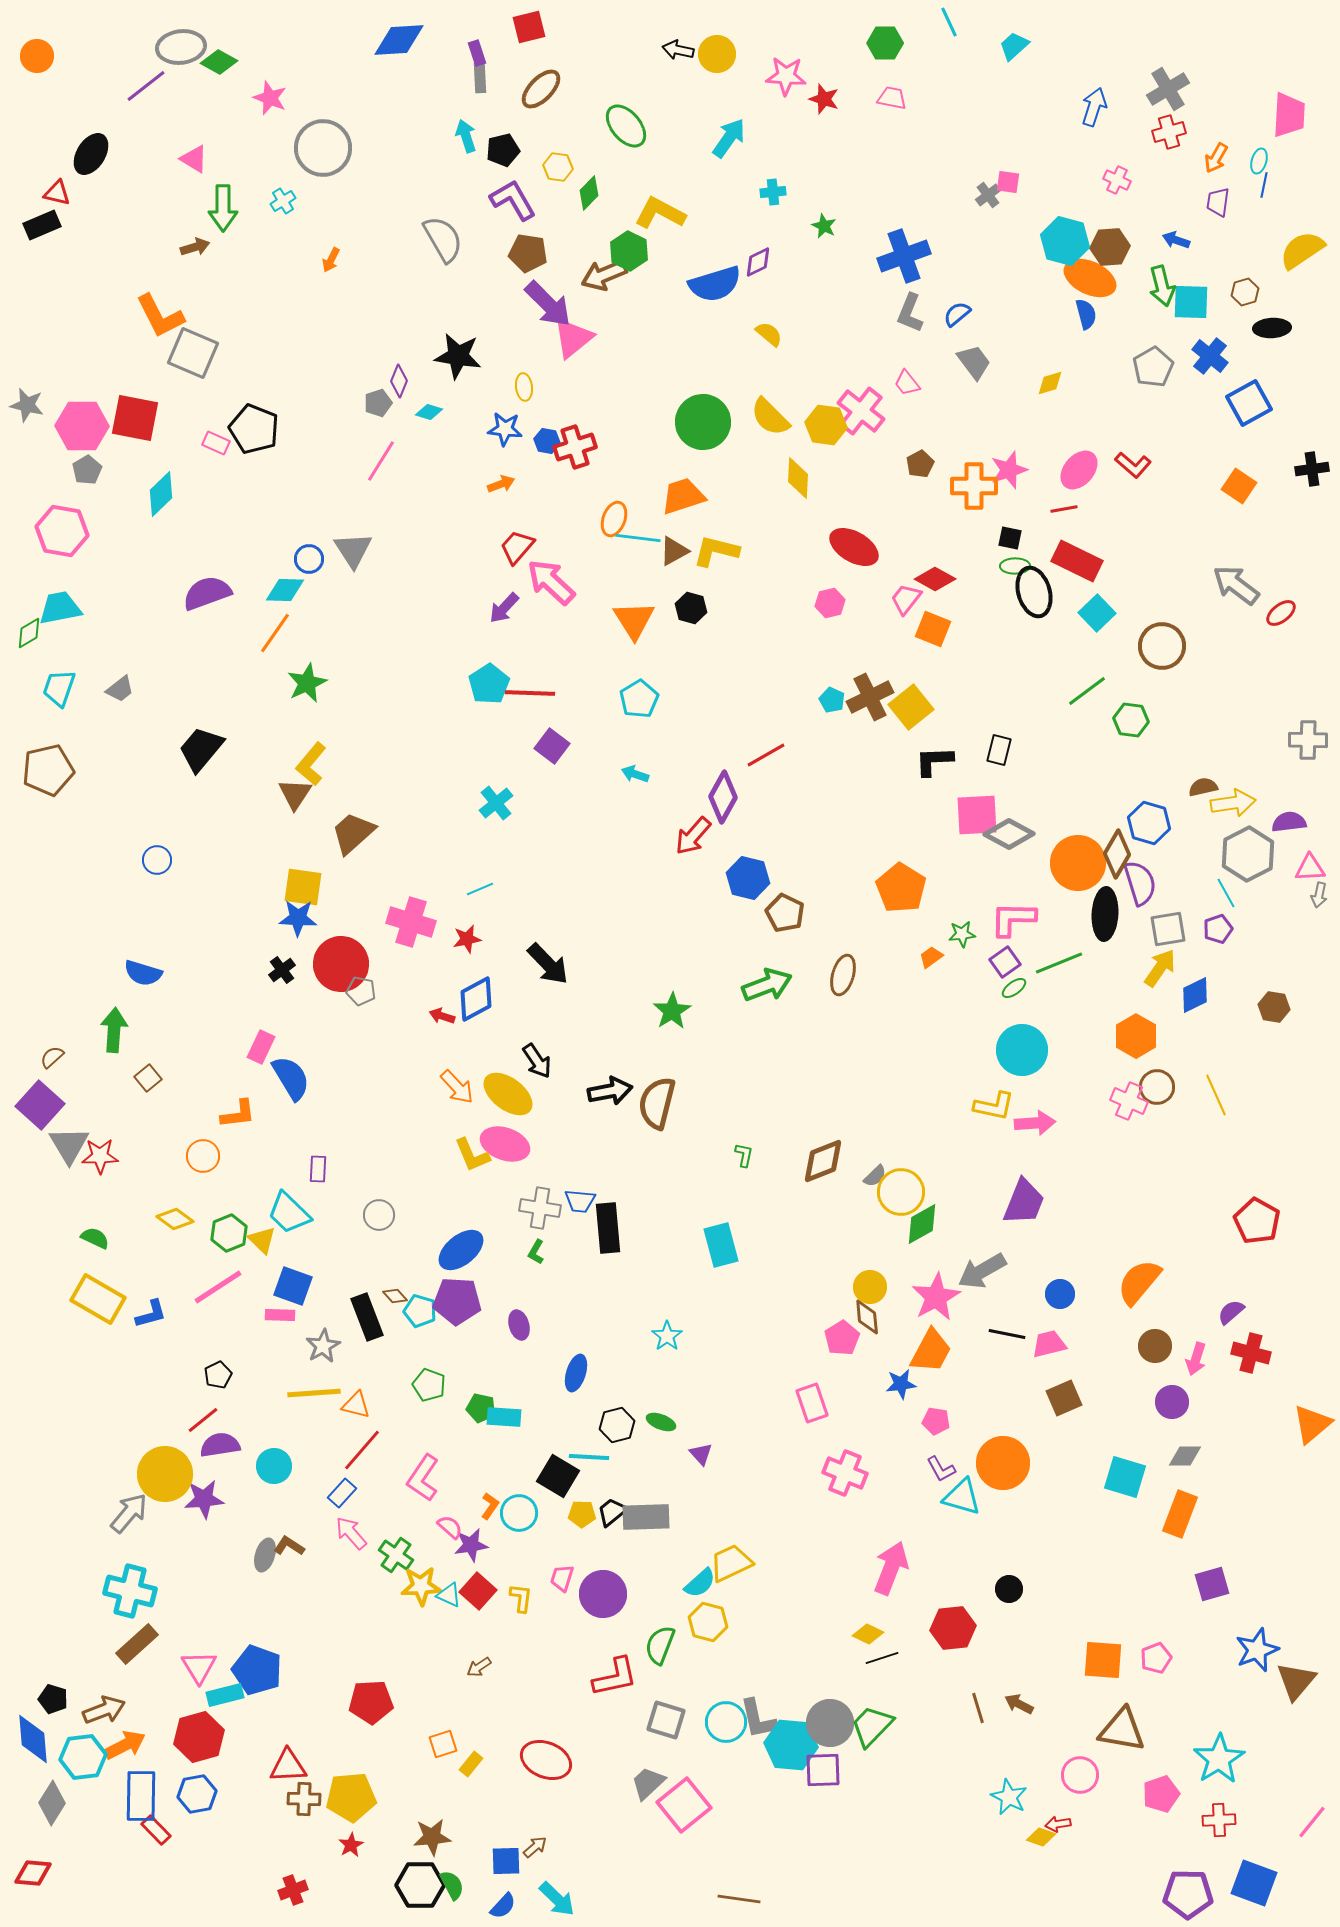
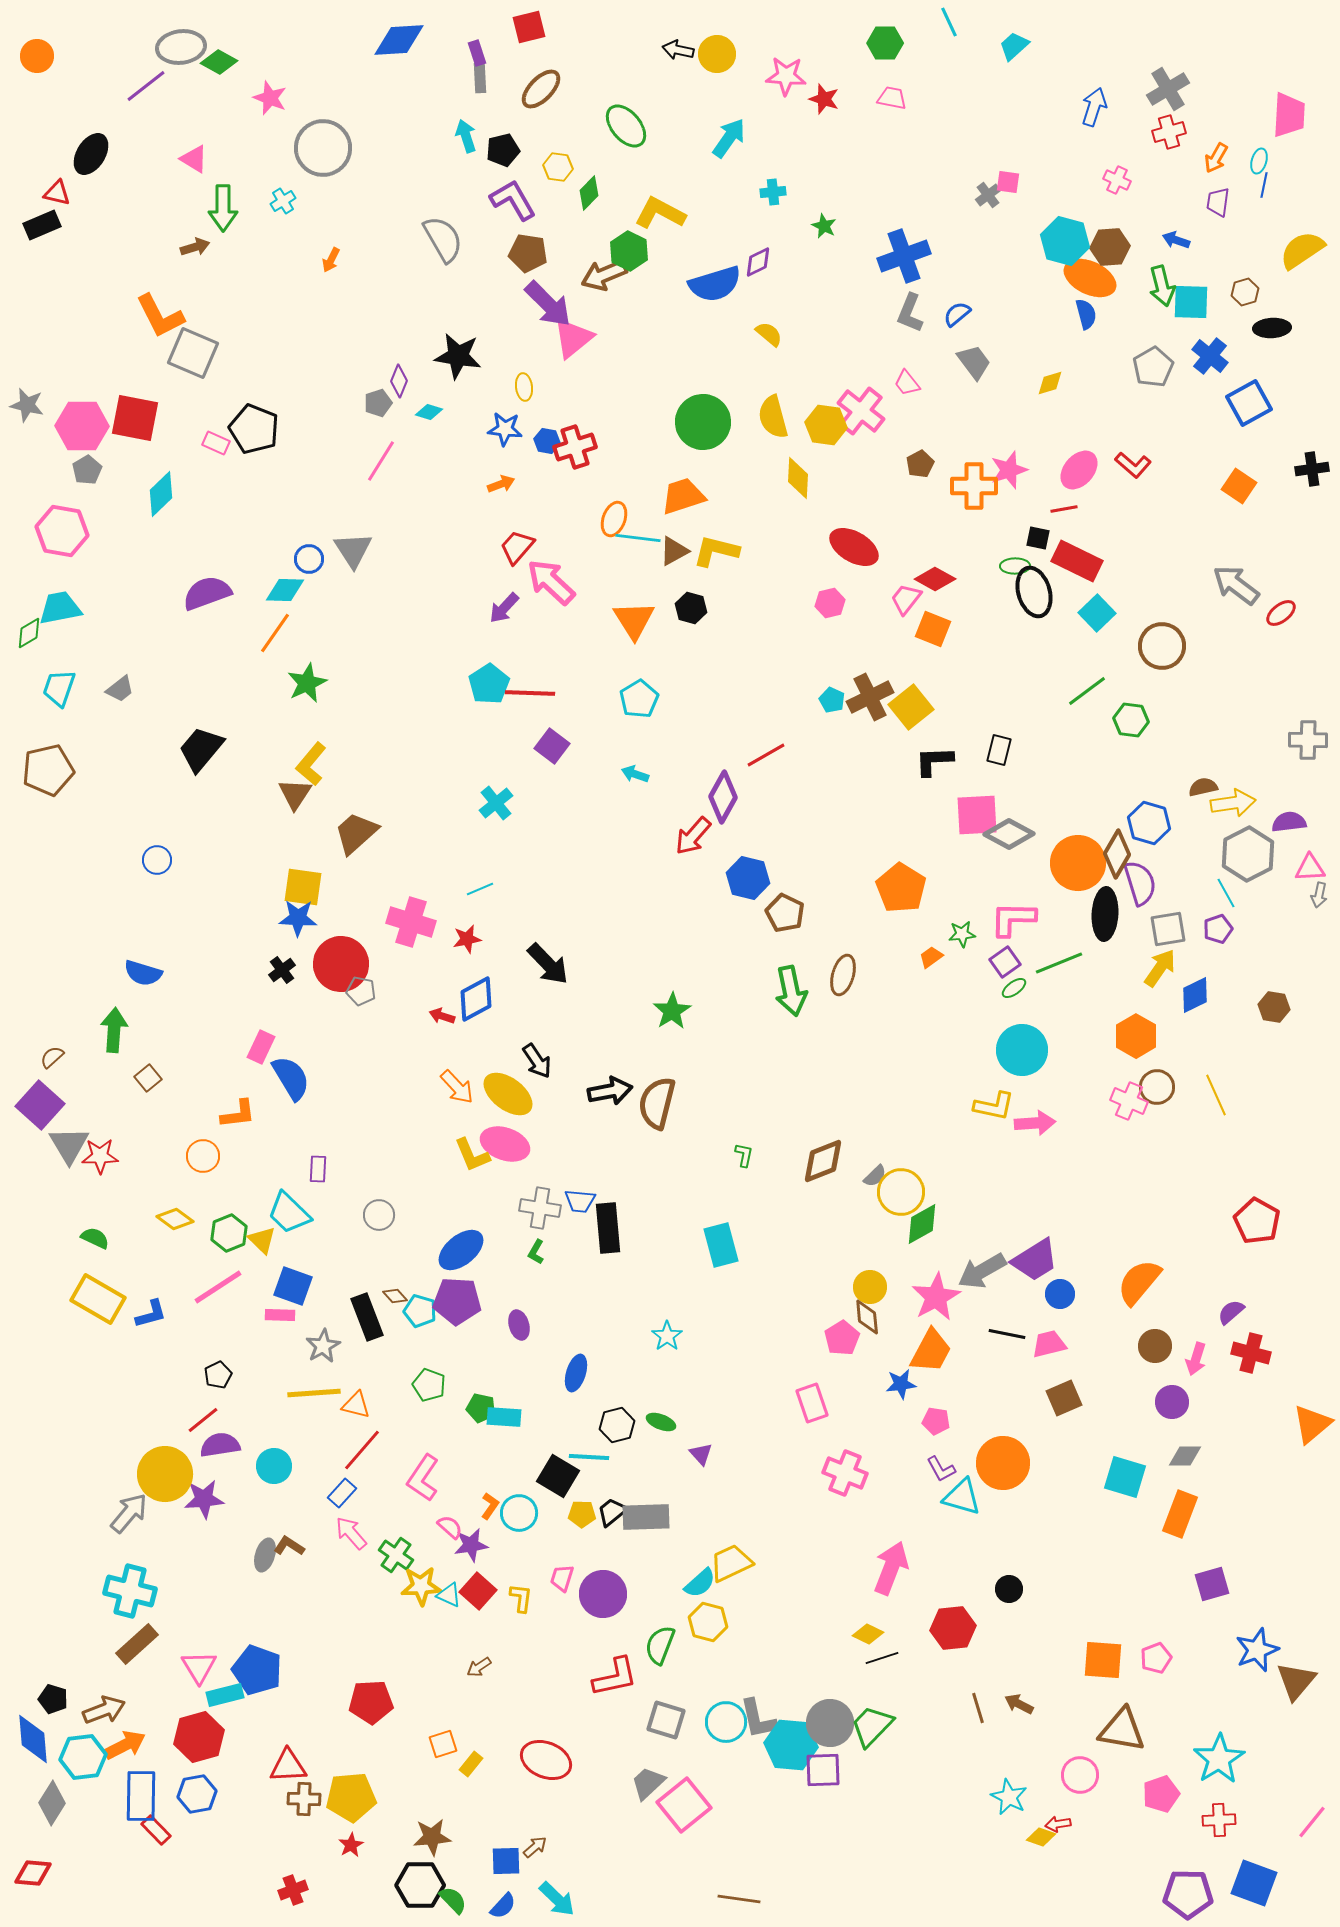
yellow semicircle at (770, 417): moved 3 px right; rotated 30 degrees clockwise
black square at (1010, 538): moved 28 px right
brown trapezoid at (353, 833): moved 3 px right
green arrow at (767, 985): moved 24 px right, 6 px down; rotated 99 degrees clockwise
purple trapezoid at (1024, 1202): moved 11 px right, 58 px down; rotated 36 degrees clockwise
green semicircle at (452, 1885): moved 1 px right, 15 px down; rotated 16 degrees counterclockwise
